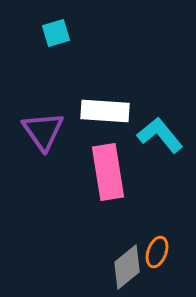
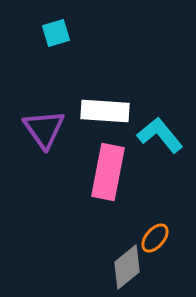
purple triangle: moved 1 px right, 2 px up
pink rectangle: rotated 20 degrees clockwise
orange ellipse: moved 2 px left, 14 px up; rotated 20 degrees clockwise
